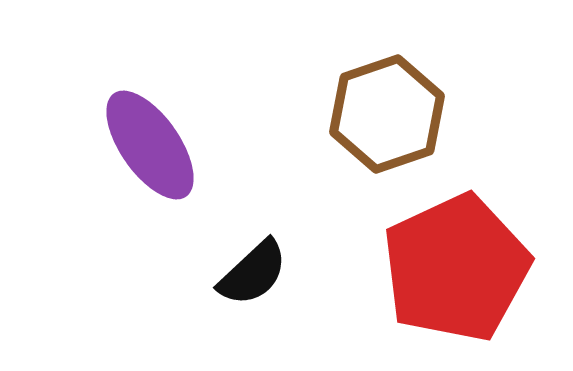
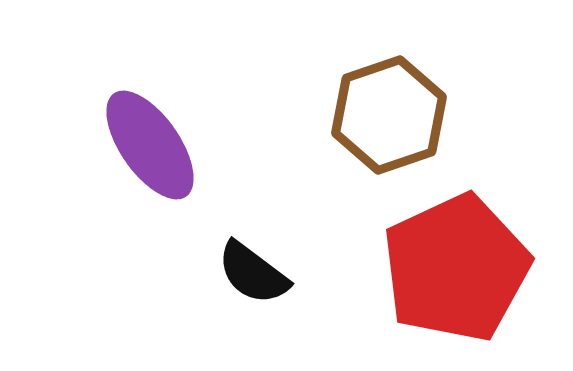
brown hexagon: moved 2 px right, 1 px down
black semicircle: rotated 80 degrees clockwise
